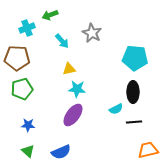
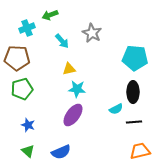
blue star: rotated 16 degrees clockwise
orange trapezoid: moved 8 px left, 1 px down
